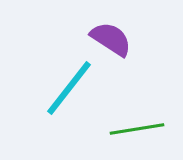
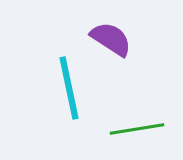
cyan line: rotated 50 degrees counterclockwise
